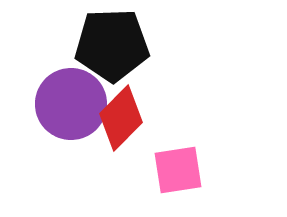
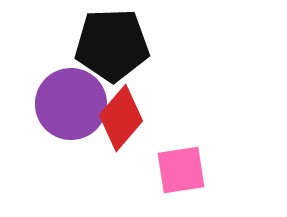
red diamond: rotated 4 degrees counterclockwise
pink square: moved 3 px right
